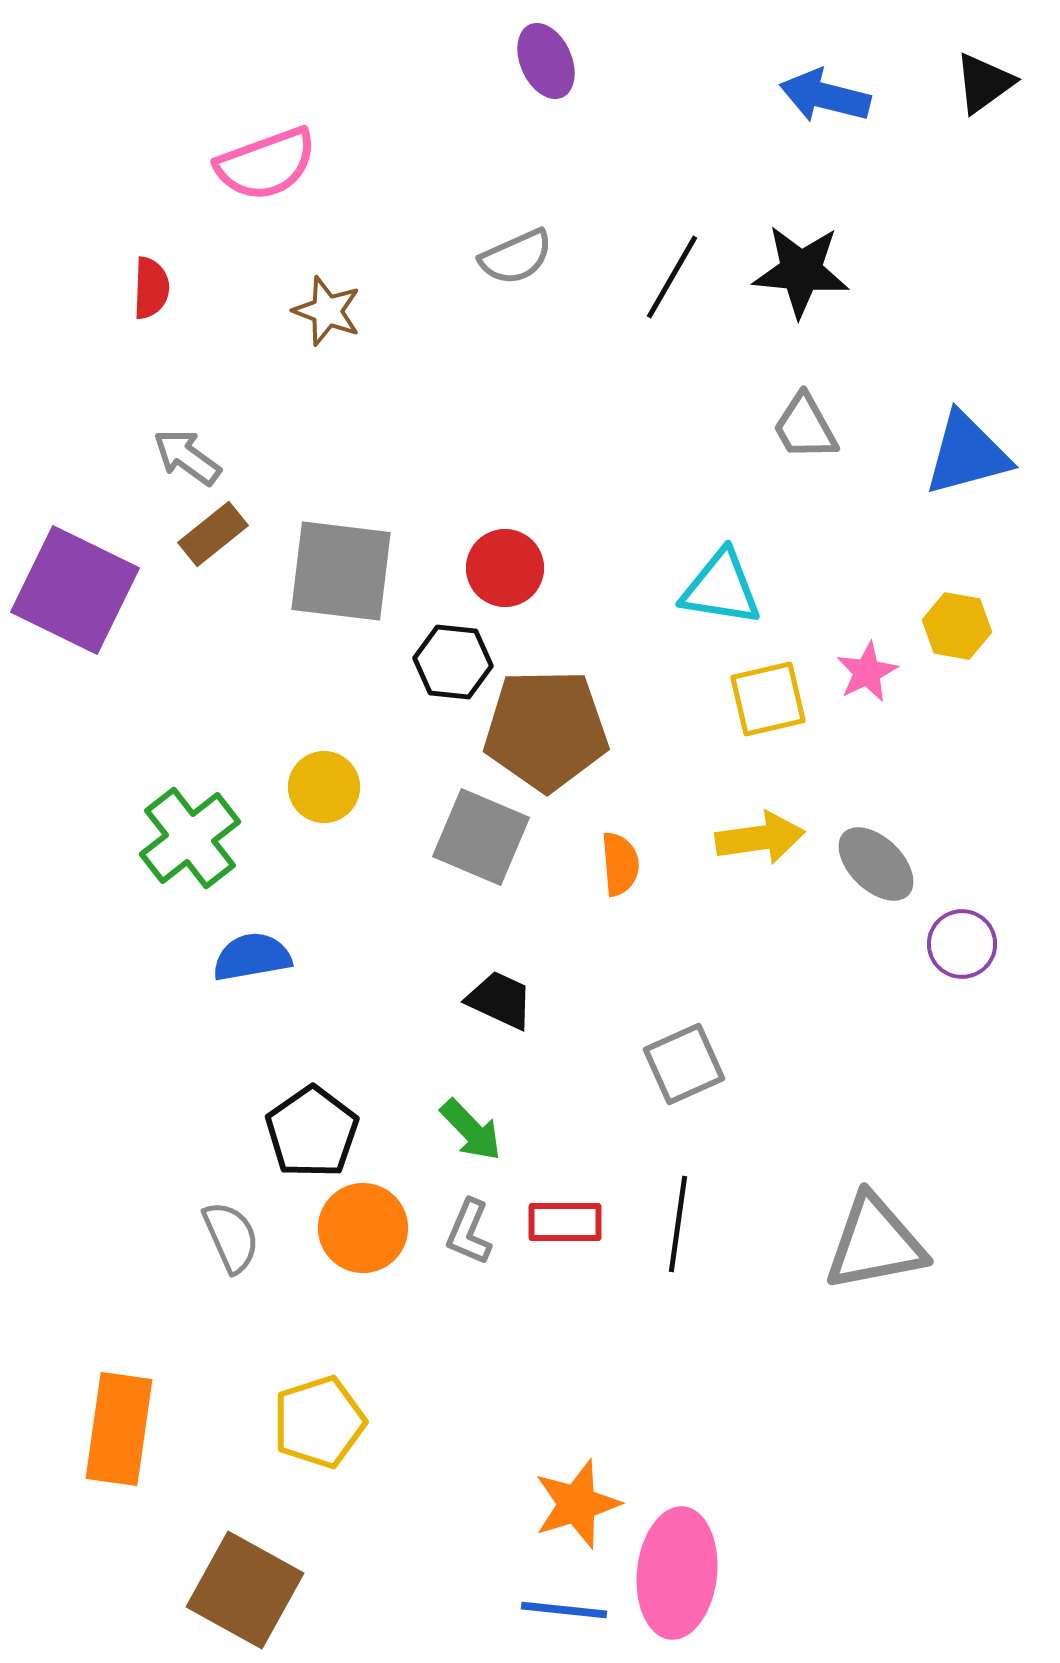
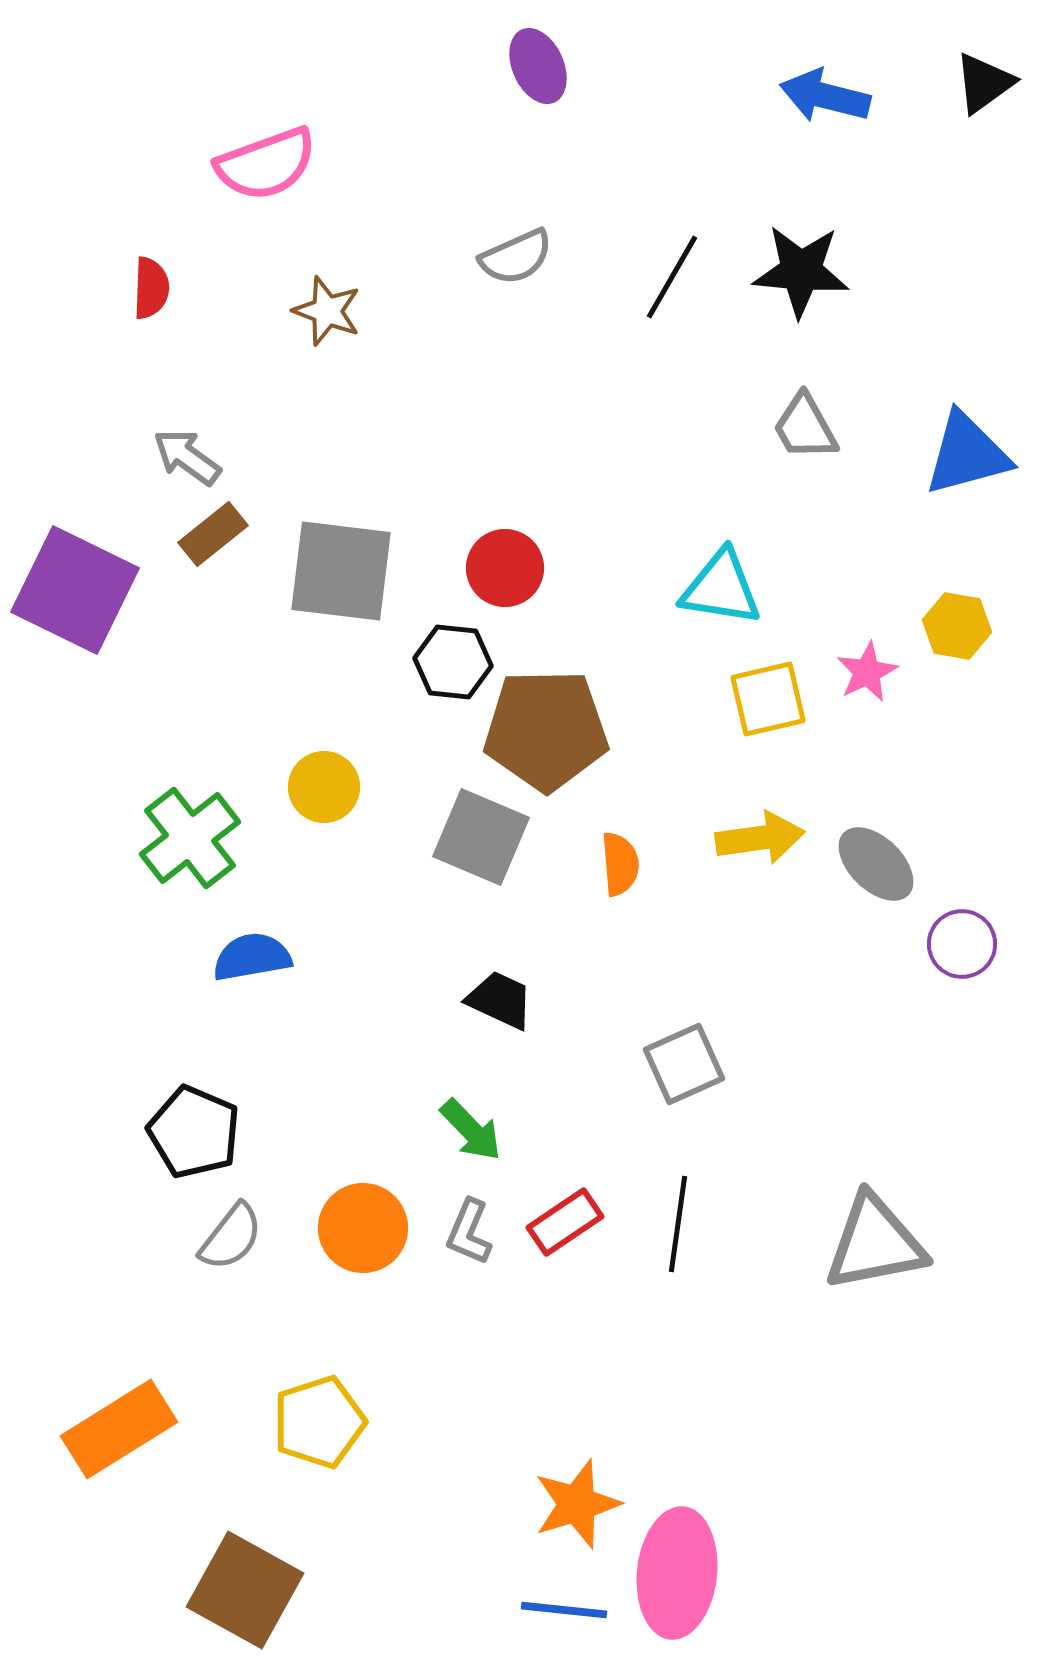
purple ellipse at (546, 61): moved 8 px left, 5 px down
black pentagon at (312, 1132): moved 118 px left; rotated 14 degrees counterclockwise
red rectangle at (565, 1222): rotated 34 degrees counterclockwise
gray semicircle at (231, 1237): rotated 62 degrees clockwise
orange rectangle at (119, 1429): rotated 50 degrees clockwise
